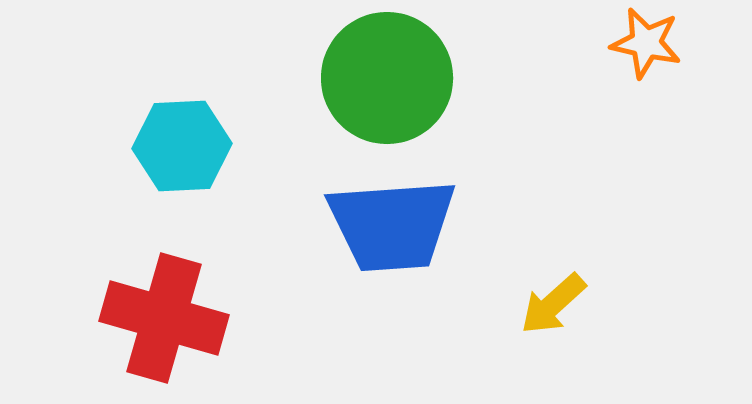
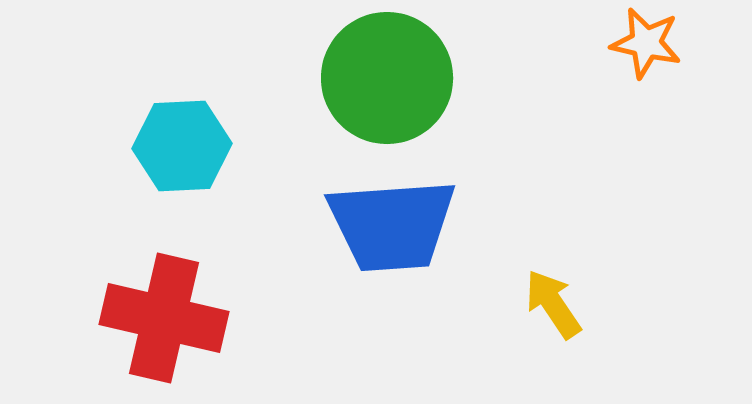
yellow arrow: rotated 98 degrees clockwise
red cross: rotated 3 degrees counterclockwise
